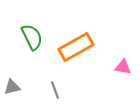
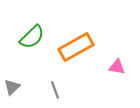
green semicircle: rotated 72 degrees clockwise
pink triangle: moved 6 px left
gray triangle: rotated 30 degrees counterclockwise
